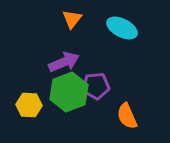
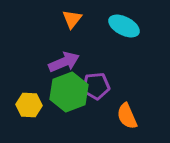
cyan ellipse: moved 2 px right, 2 px up
